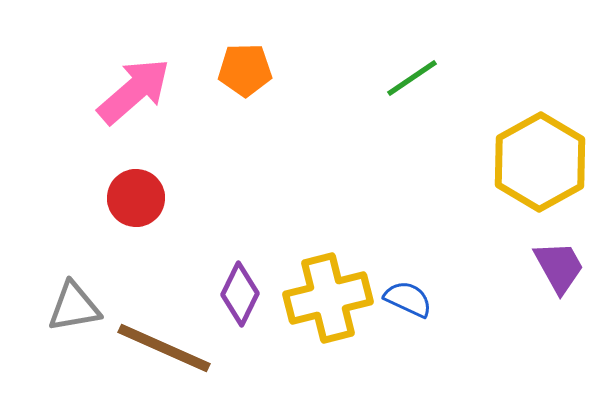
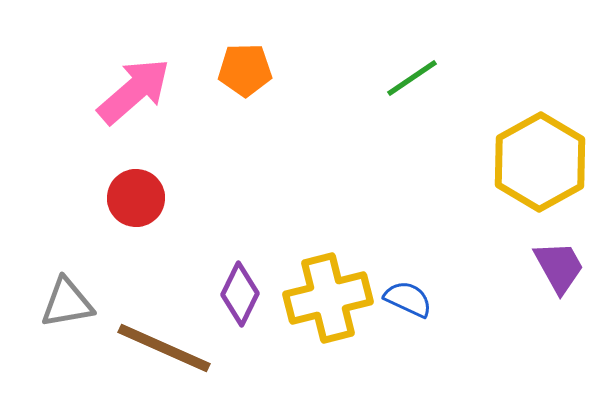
gray triangle: moved 7 px left, 4 px up
